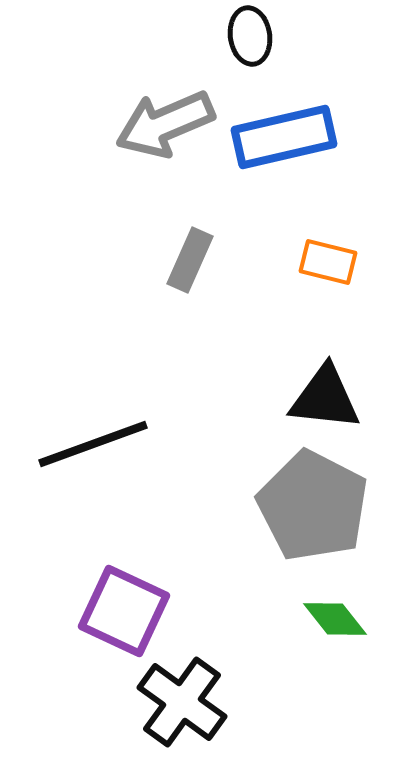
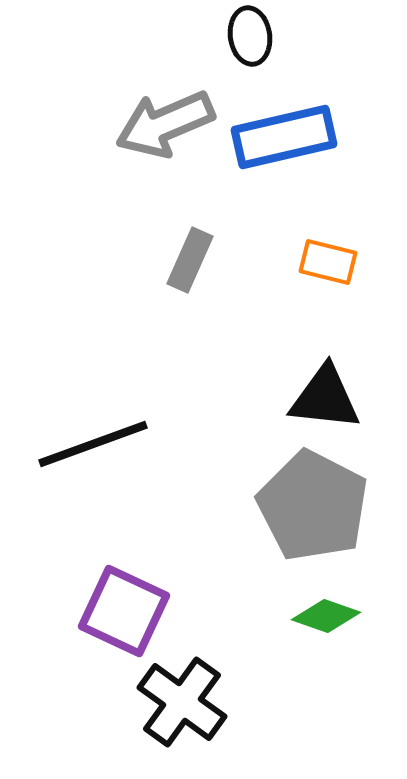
green diamond: moved 9 px left, 3 px up; rotated 32 degrees counterclockwise
